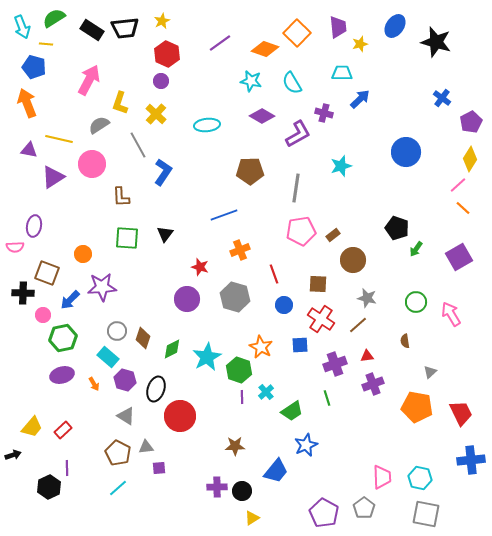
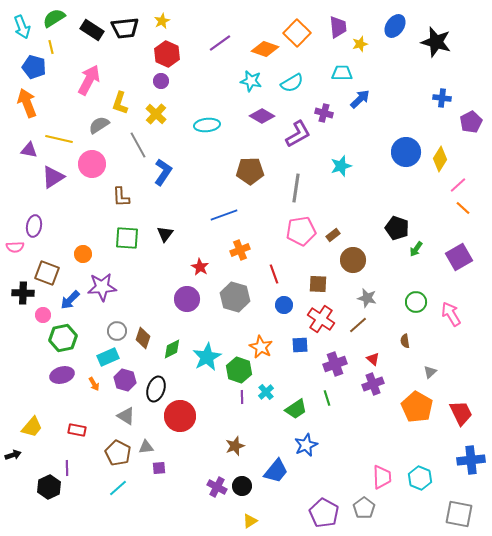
yellow line at (46, 44): moved 5 px right, 3 px down; rotated 72 degrees clockwise
cyan semicircle at (292, 83): rotated 90 degrees counterclockwise
blue cross at (442, 98): rotated 30 degrees counterclockwise
yellow diamond at (470, 159): moved 30 px left
red star at (200, 267): rotated 12 degrees clockwise
red triangle at (367, 356): moved 6 px right, 3 px down; rotated 48 degrees clockwise
cyan rectangle at (108, 357): rotated 65 degrees counterclockwise
orange pentagon at (417, 407): rotated 20 degrees clockwise
green trapezoid at (292, 411): moved 4 px right, 2 px up
red rectangle at (63, 430): moved 14 px right; rotated 54 degrees clockwise
brown star at (235, 446): rotated 18 degrees counterclockwise
cyan hexagon at (420, 478): rotated 10 degrees clockwise
purple cross at (217, 487): rotated 30 degrees clockwise
black circle at (242, 491): moved 5 px up
gray square at (426, 514): moved 33 px right
yellow triangle at (252, 518): moved 2 px left, 3 px down
